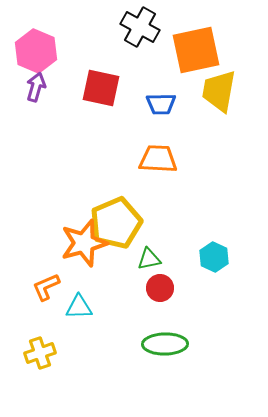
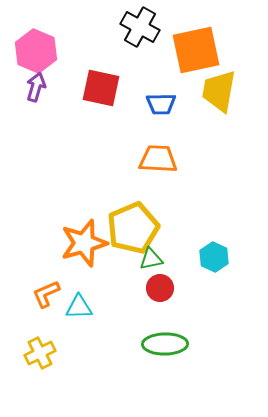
yellow pentagon: moved 17 px right, 5 px down
green triangle: moved 2 px right
orange L-shape: moved 7 px down
yellow cross: rotated 8 degrees counterclockwise
